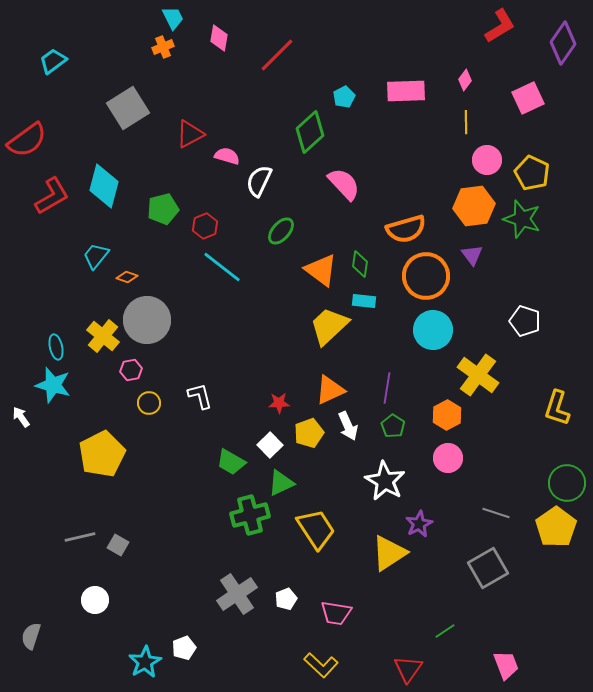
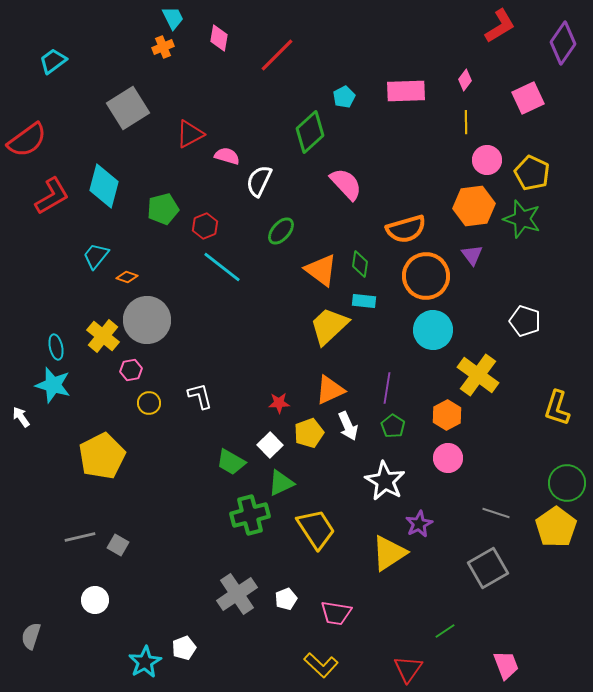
pink semicircle at (344, 184): moved 2 px right
yellow pentagon at (102, 454): moved 2 px down
